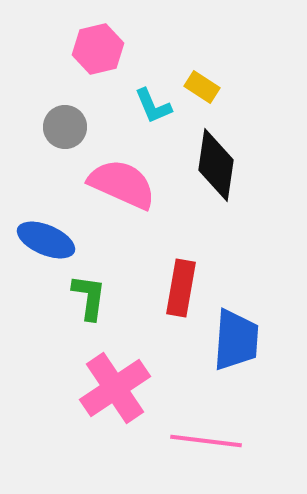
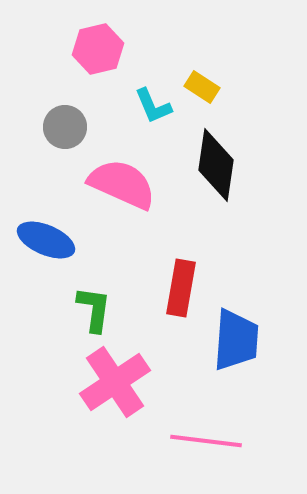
green L-shape: moved 5 px right, 12 px down
pink cross: moved 6 px up
